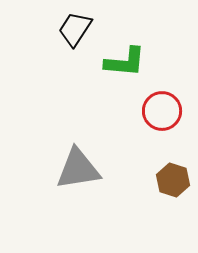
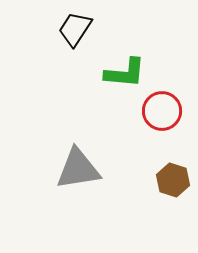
green L-shape: moved 11 px down
